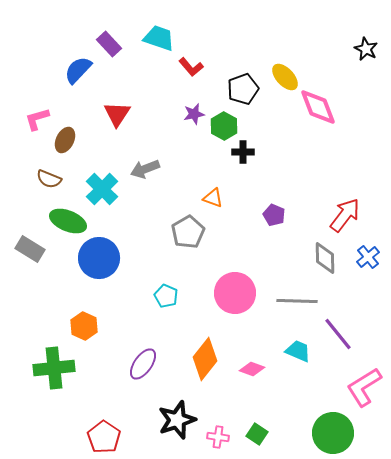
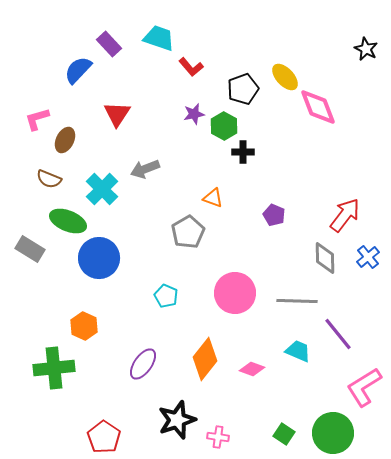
green square at (257, 434): moved 27 px right
